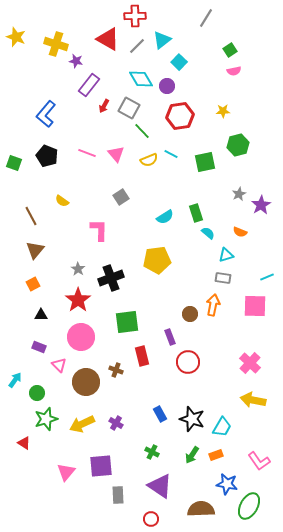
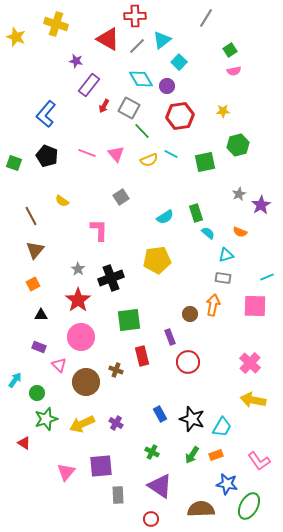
yellow cross at (56, 44): moved 20 px up
green square at (127, 322): moved 2 px right, 2 px up
